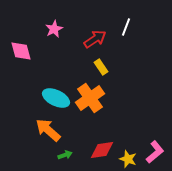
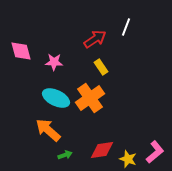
pink star: moved 33 px down; rotated 30 degrees clockwise
